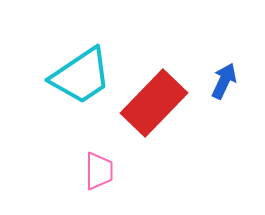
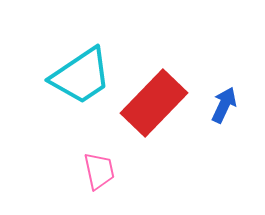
blue arrow: moved 24 px down
pink trapezoid: rotated 12 degrees counterclockwise
